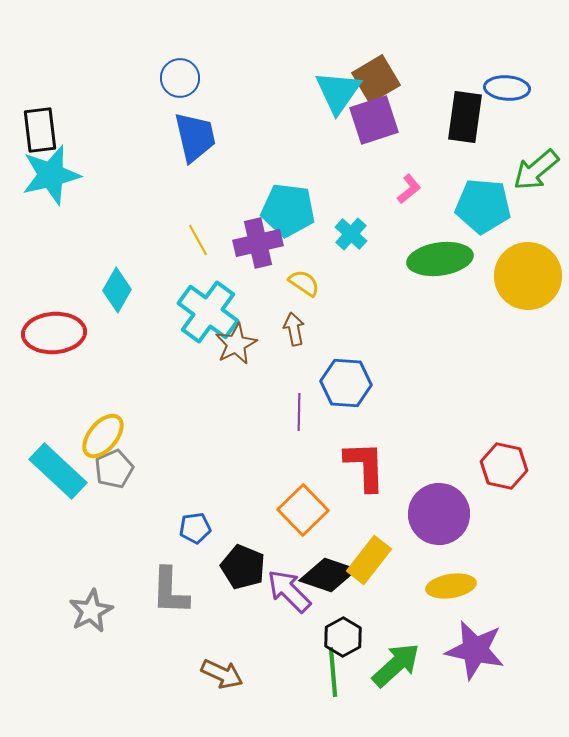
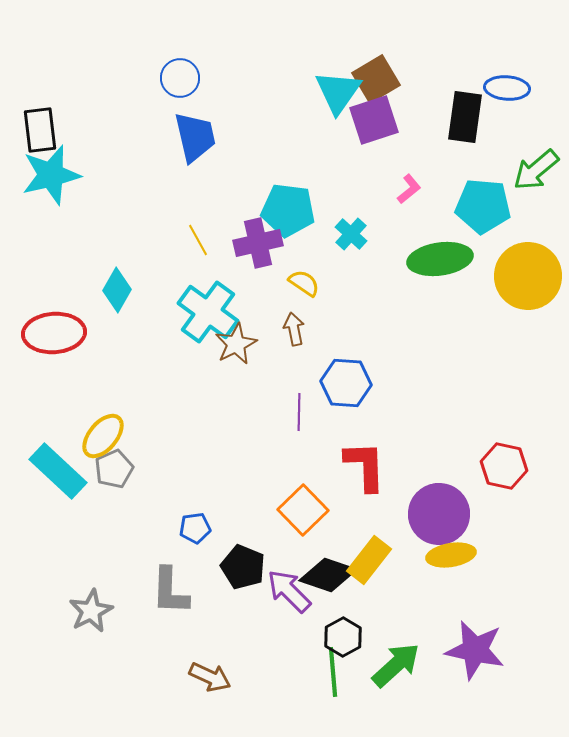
yellow ellipse at (451, 586): moved 31 px up
brown arrow at (222, 674): moved 12 px left, 3 px down
